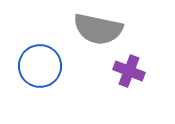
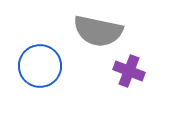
gray semicircle: moved 2 px down
